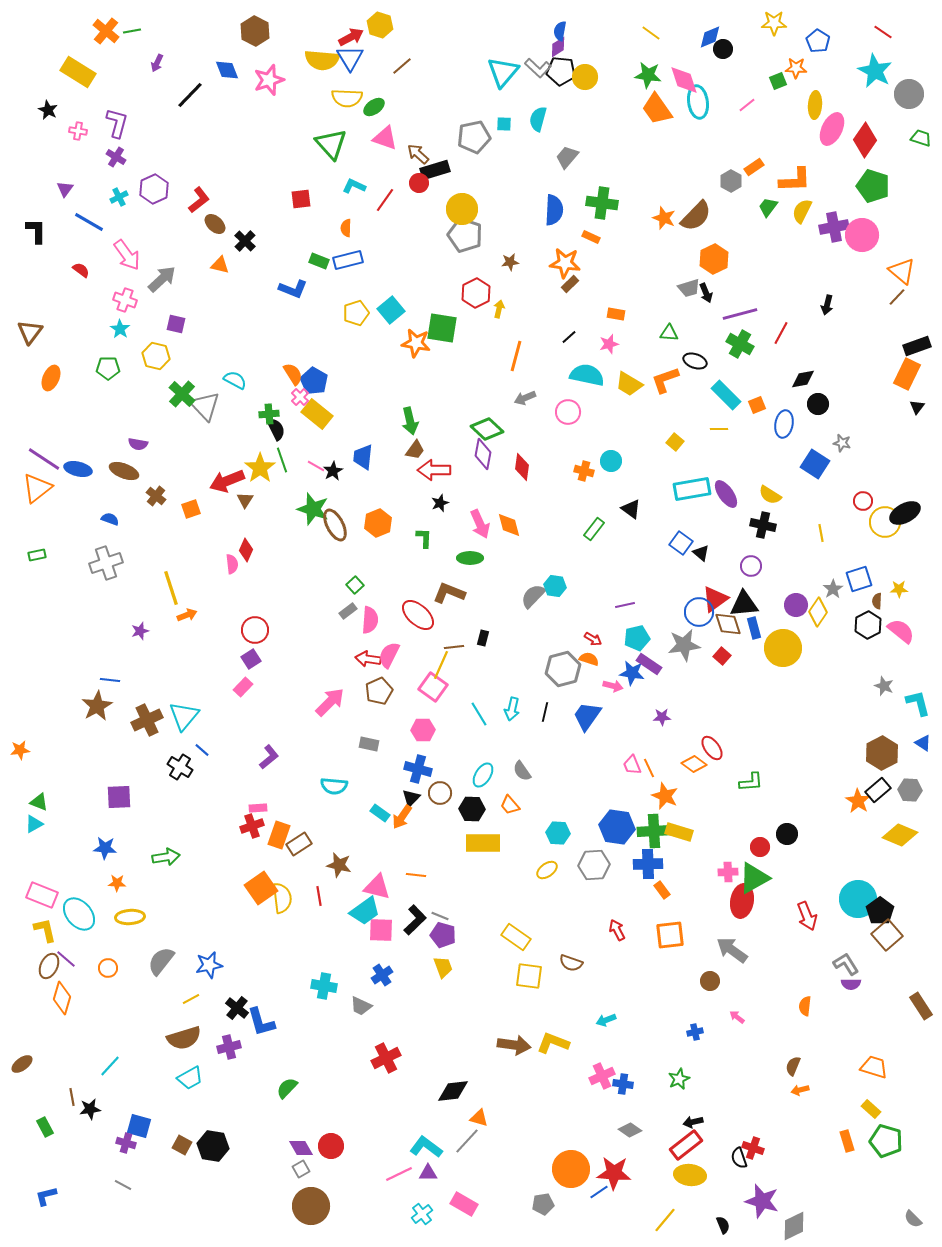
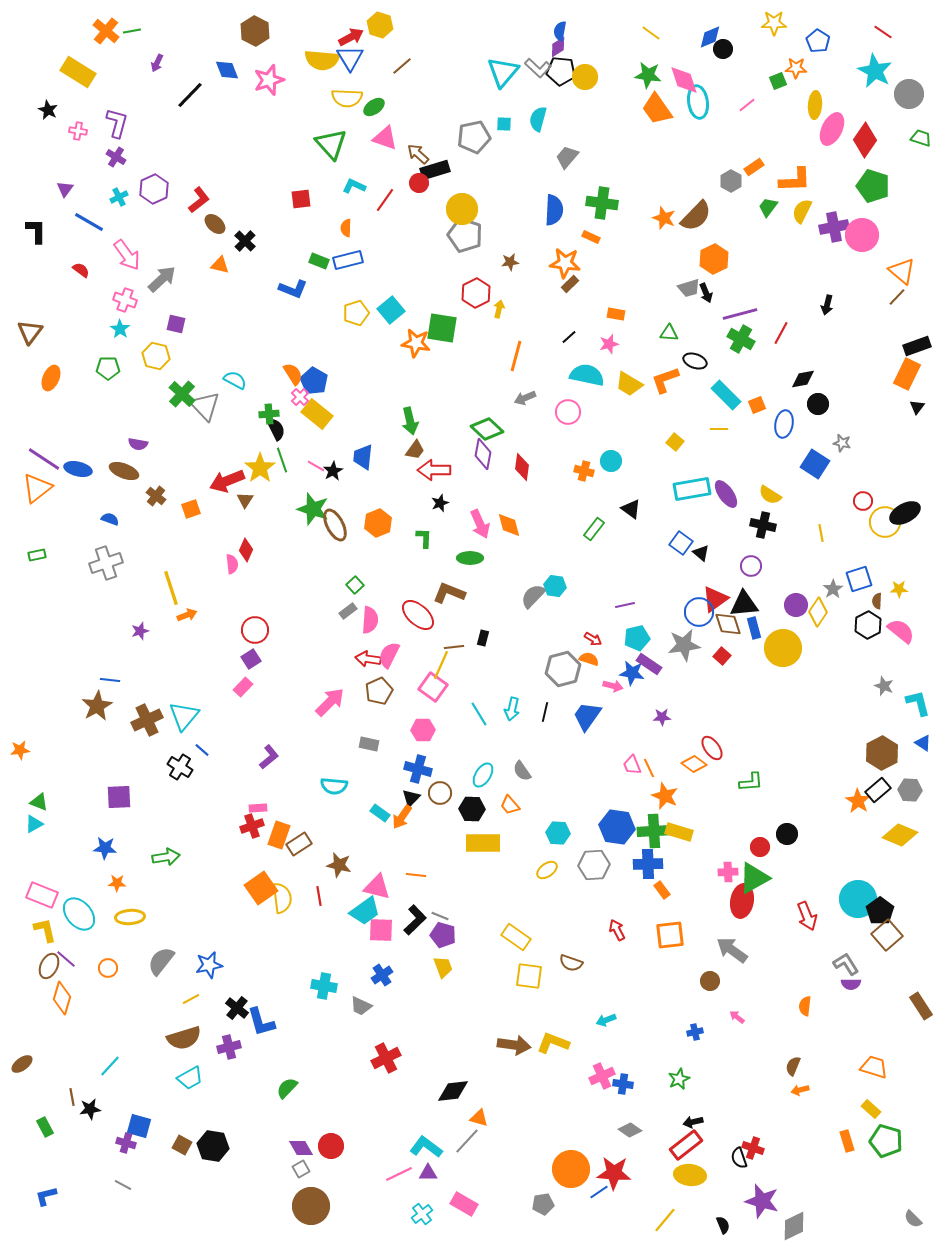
green cross at (740, 344): moved 1 px right, 5 px up
